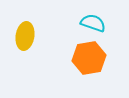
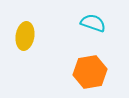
orange hexagon: moved 1 px right, 14 px down
